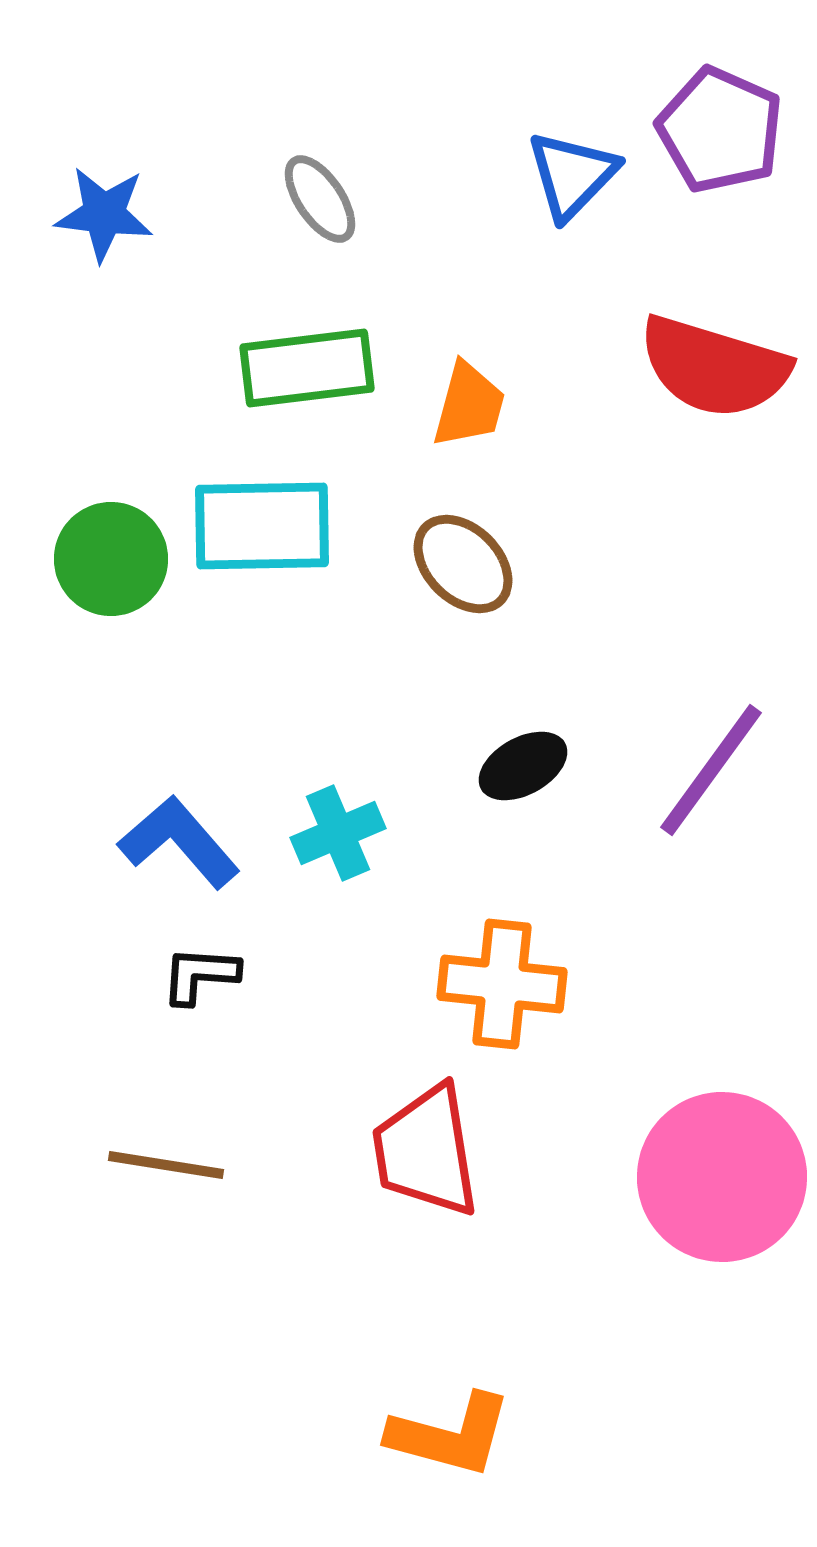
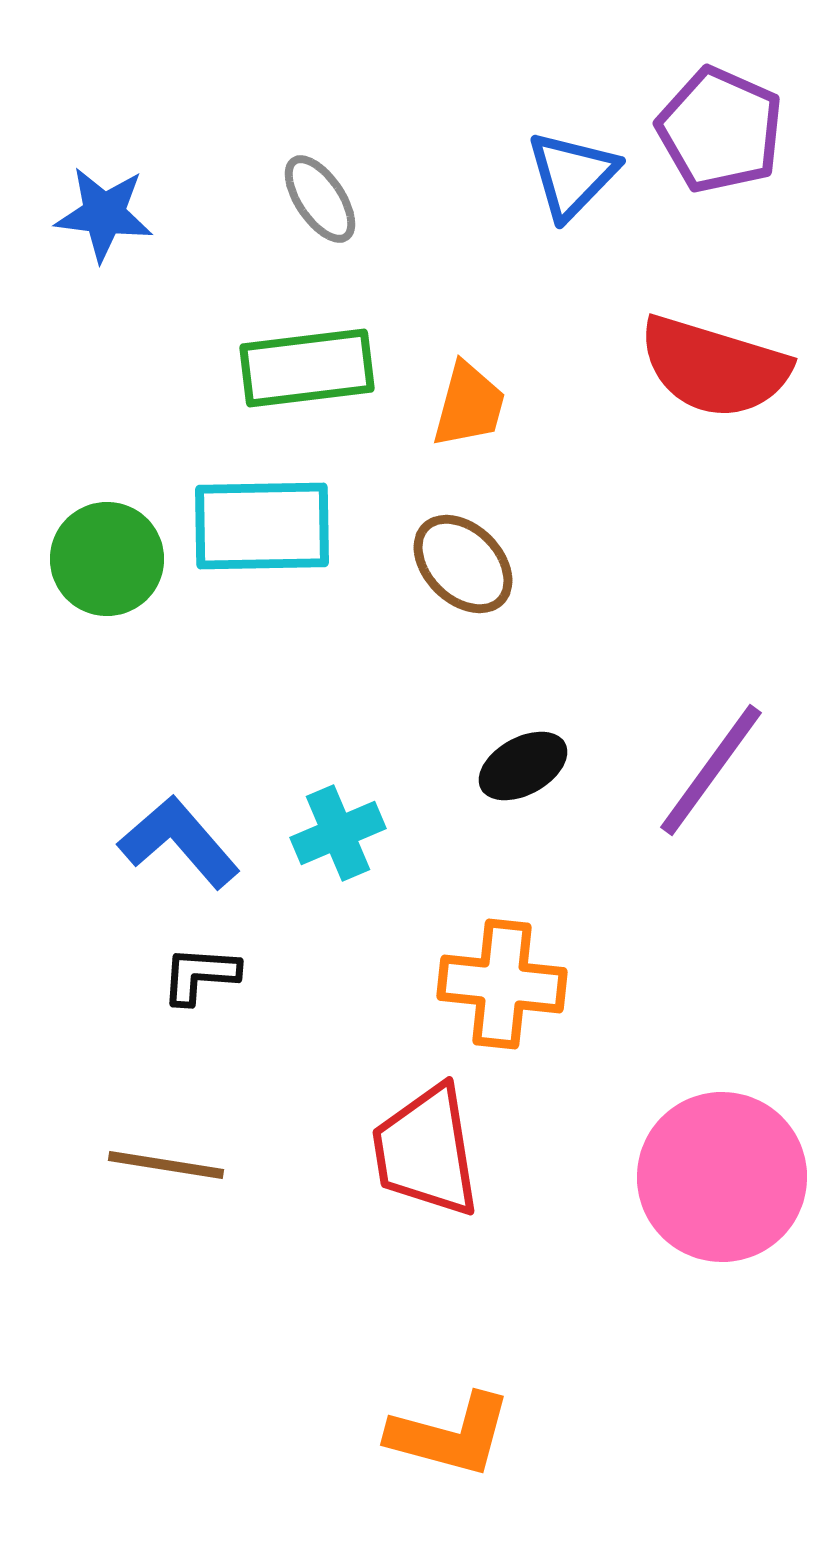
green circle: moved 4 px left
